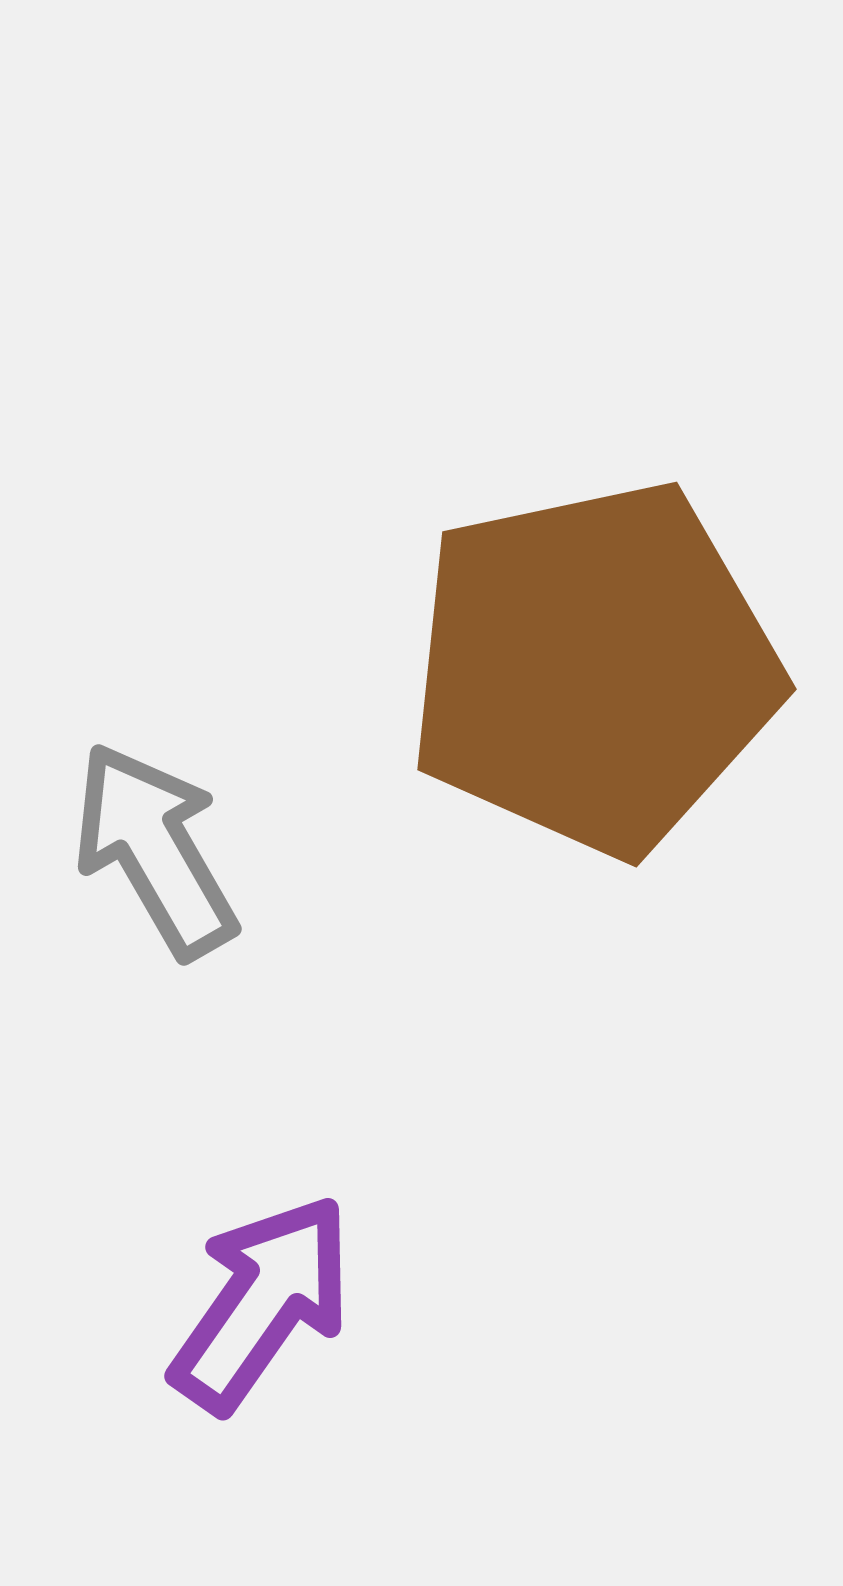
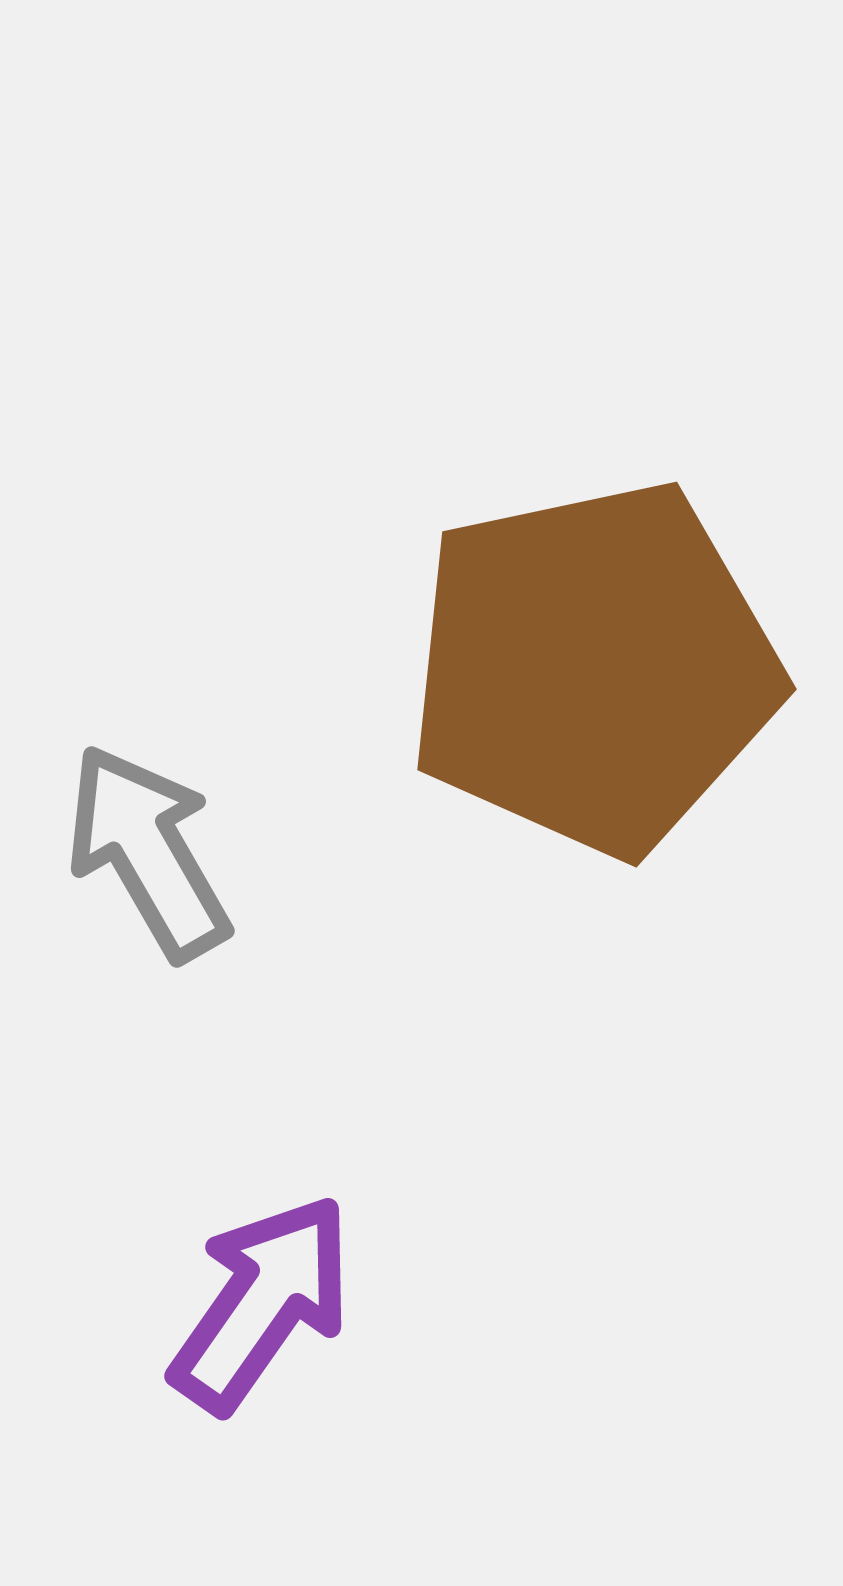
gray arrow: moved 7 px left, 2 px down
